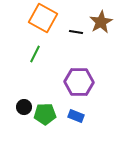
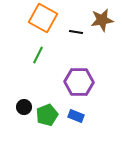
brown star: moved 1 px right, 2 px up; rotated 20 degrees clockwise
green line: moved 3 px right, 1 px down
green pentagon: moved 2 px right, 1 px down; rotated 20 degrees counterclockwise
